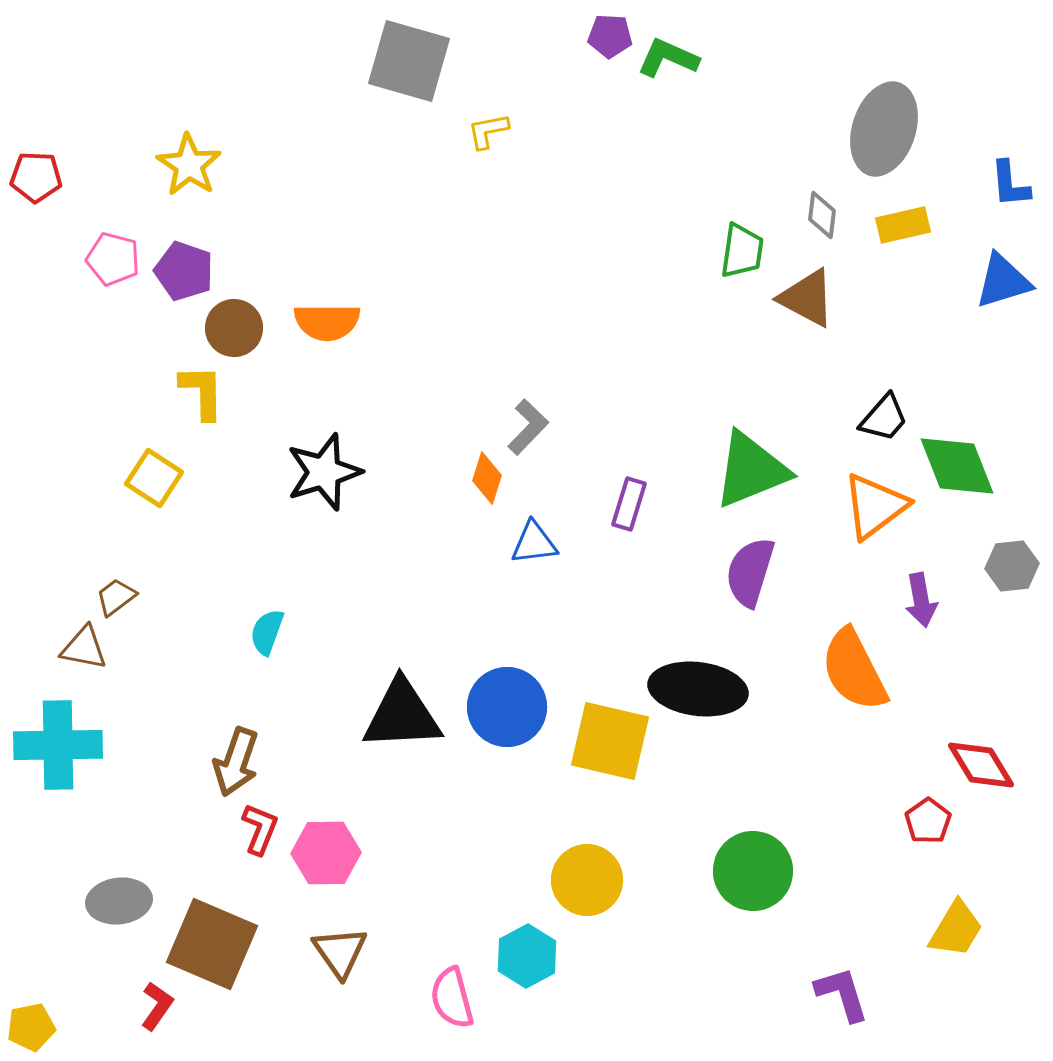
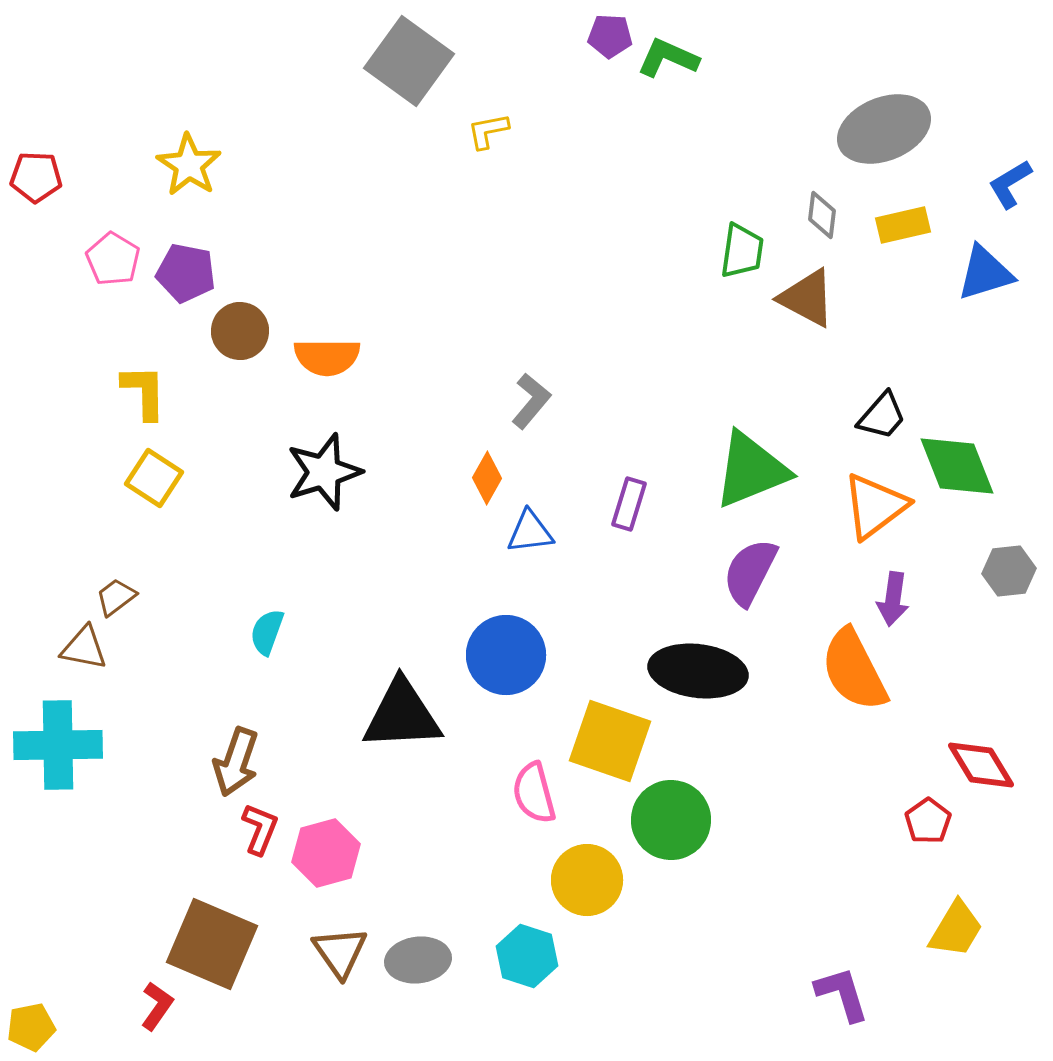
gray square at (409, 61): rotated 20 degrees clockwise
gray ellipse at (884, 129): rotated 50 degrees clockwise
blue L-shape at (1010, 184): rotated 64 degrees clockwise
pink pentagon at (113, 259): rotated 16 degrees clockwise
purple pentagon at (184, 271): moved 2 px right, 2 px down; rotated 8 degrees counterclockwise
blue triangle at (1003, 281): moved 18 px left, 8 px up
orange semicircle at (327, 322): moved 35 px down
brown circle at (234, 328): moved 6 px right, 3 px down
yellow L-shape at (202, 392): moved 58 px left
black trapezoid at (884, 418): moved 2 px left, 2 px up
gray L-shape at (528, 427): moved 3 px right, 26 px up; rotated 4 degrees counterclockwise
orange diamond at (487, 478): rotated 12 degrees clockwise
blue triangle at (534, 543): moved 4 px left, 11 px up
gray hexagon at (1012, 566): moved 3 px left, 5 px down
purple semicircle at (750, 572): rotated 10 degrees clockwise
purple arrow at (921, 600): moved 28 px left, 1 px up; rotated 18 degrees clockwise
black ellipse at (698, 689): moved 18 px up
blue circle at (507, 707): moved 1 px left, 52 px up
yellow square at (610, 741): rotated 6 degrees clockwise
pink hexagon at (326, 853): rotated 14 degrees counterclockwise
green circle at (753, 871): moved 82 px left, 51 px up
gray ellipse at (119, 901): moved 299 px right, 59 px down
cyan hexagon at (527, 956): rotated 14 degrees counterclockwise
pink semicircle at (452, 998): moved 82 px right, 205 px up
